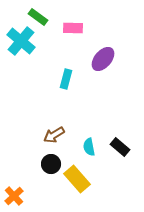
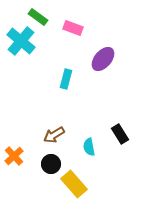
pink rectangle: rotated 18 degrees clockwise
black rectangle: moved 13 px up; rotated 18 degrees clockwise
yellow rectangle: moved 3 px left, 5 px down
orange cross: moved 40 px up
